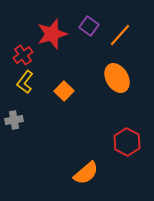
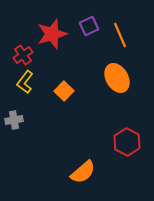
purple square: rotated 30 degrees clockwise
orange line: rotated 65 degrees counterclockwise
orange semicircle: moved 3 px left, 1 px up
